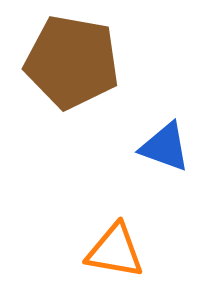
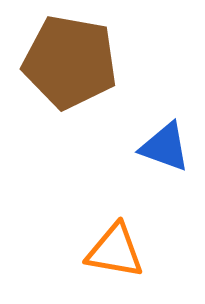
brown pentagon: moved 2 px left
